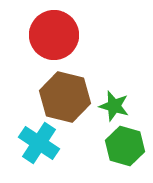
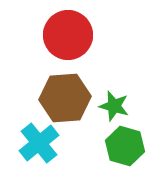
red circle: moved 14 px right
brown hexagon: moved 1 px down; rotated 18 degrees counterclockwise
cyan cross: rotated 18 degrees clockwise
